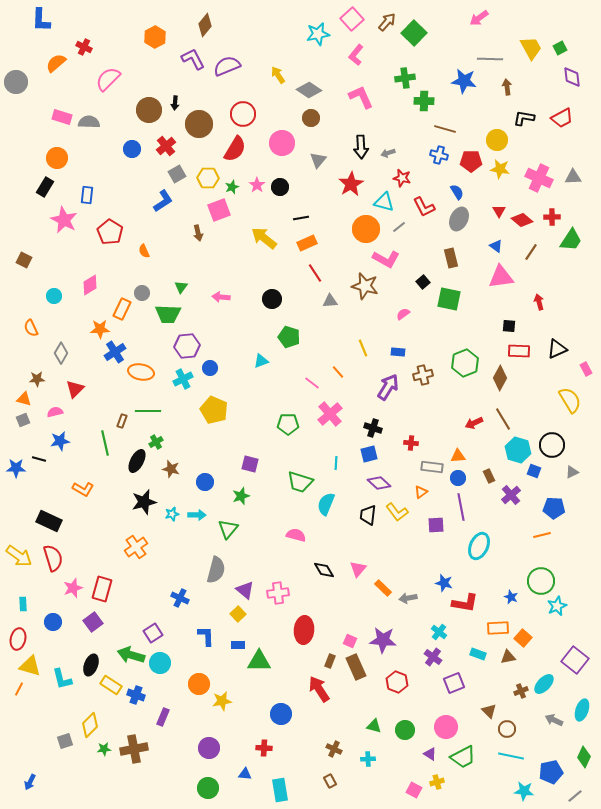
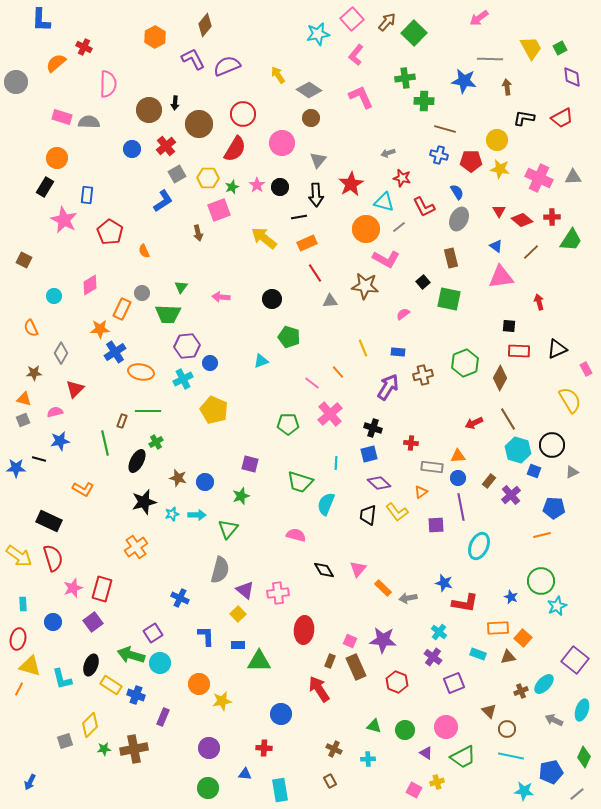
pink semicircle at (108, 79): moved 5 px down; rotated 136 degrees clockwise
black arrow at (361, 147): moved 45 px left, 48 px down
black line at (301, 218): moved 2 px left, 1 px up
brown line at (531, 252): rotated 12 degrees clockwise
brown star at (365, 286): rotated 8 degrees counterclockwise
blue circle at (210, 368): moved 5 px up
brown star at (37, 379): moved 3 px left, 6 px up
brown line at (503, 419): moved 5 px right
brown star at (171, 469): moved 7 px right, 9 px down
brown rectangle at (489, 476): moved 5 px down; rotated 64 degrees clockwise
gray semicircle at (216, 570): moved 4 px right
purple triangle at (430, 754): moved 4 px left, 1 px up
gray line at (575, 796): moved 2 px right, 2 px up
